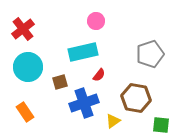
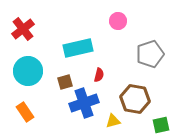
pink circle: moved 22 px right
cyan rectangle: moved 5 px left, 4 px up
cyan circle: moved 4 px down
red semicircle: rotated 24 degrees counterclockwise
brown square: moved 5 px right
brown hexagon: moved 1 px left, 1 px down
yellow triangle: rotated 21 degrees clockwise
green square: rotated 18 degrees counterclockwise
